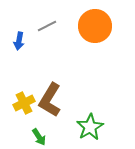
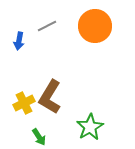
brown L-shape: moved 3 px up
